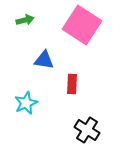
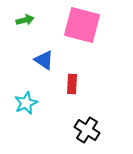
pink square: rotated 18 degrees counterclockwise
blue triangle: rotated 25 degrees clockwise
